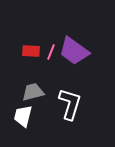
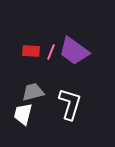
white trapezoid: moved 2 px up
